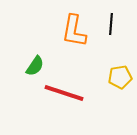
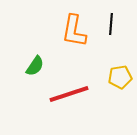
red line: moved 5 px right, 1 px down; rotated 36 degrees counterclockwise
